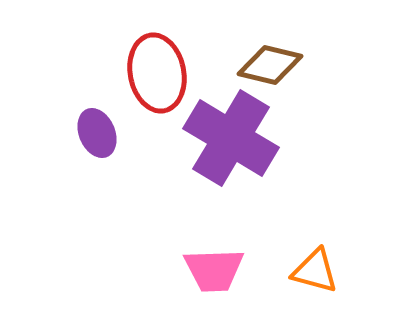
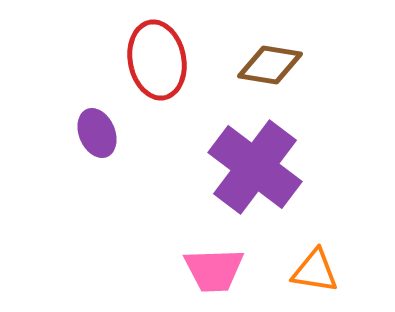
brown diamond: rotated 4 degrees counterclockwise
red ellipse: moved 13 px up
purple cross: moved 24 px right, 29 px down; rotated 6 degrees clockwise
orange triangle: rotated 6 degrees counterclockwise
